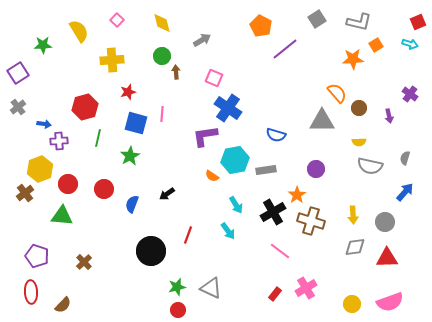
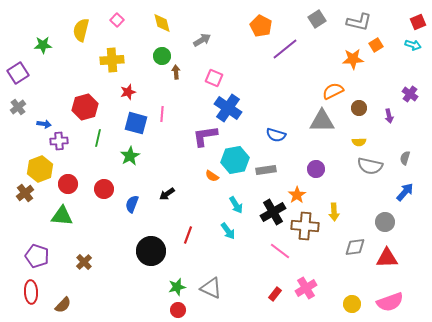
yellow semicircle at (79, 31): moved 2 px right, 1 px up; rotated 135 degrees counterclockwise
cyan arrow at (410, 44): moved 3 px right, 1 px down
orange semicircle at (337, 93): moved 4 px left, 2 px up; rotated 75 degrees counterclockwise
yellow arrow at (353, 215): moved 19 px left, 3 px up
brown cross at (311, 221): moved 6 px left, 5 px down; rotated 12 degrees counterclockwise
